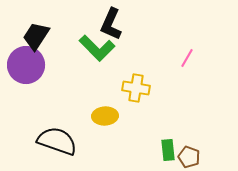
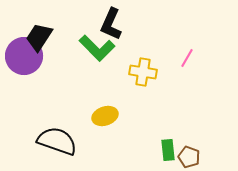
black trapezoid: moved 3 px right, 1 px down
purple circle: moved 2 px left, 9 px up
yellow cross: moved 7 px right, 16 px up
yellow ellipse: rotated 15 degrees counterclockwise
